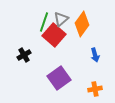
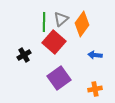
green line: rotated 18 degrees counterclockwise
red square: moved 7 px down
blue arrow: rotated 112 degrees clockwise
